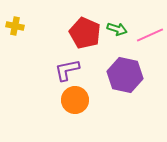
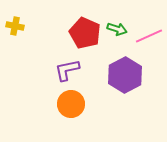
pink line: moved 1 px left, 1 px down
purple hexagon: rotated 20 degrees clockwise
orange circle: moved 4 px left, 4 px down
